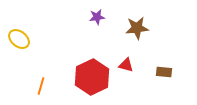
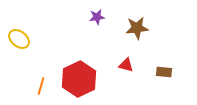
red hexagon: moved 13 px left, 2 px down
